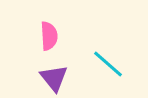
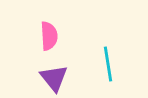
cyan line: rotated 40 degrees clockwise
